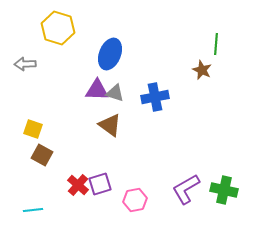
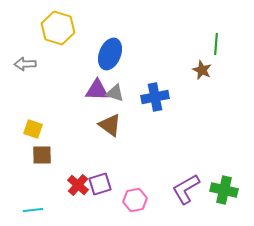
brown square: rotated 30 degrees counterclockwise
